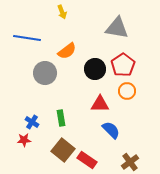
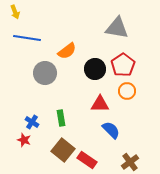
yellow arrow: moved 47 px left
red star: rotated 24 degrees clockwise
